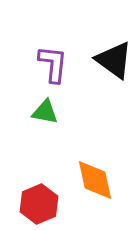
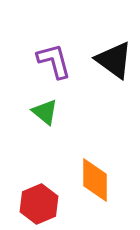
purple L-shape: moved 1 px right, 3 px up; rotated 21 degrees counterclockwise
green triangle: rotated 28 degrees clockwise
orange diamond: rotated 12 degrees clockwise
